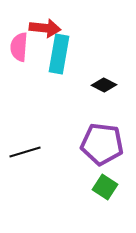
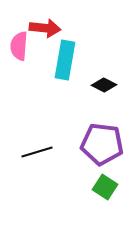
pink semicircle: moved 1 px up
cyan rectangle: moved 6 px right, 6 px down
black line: moved 12 px right
